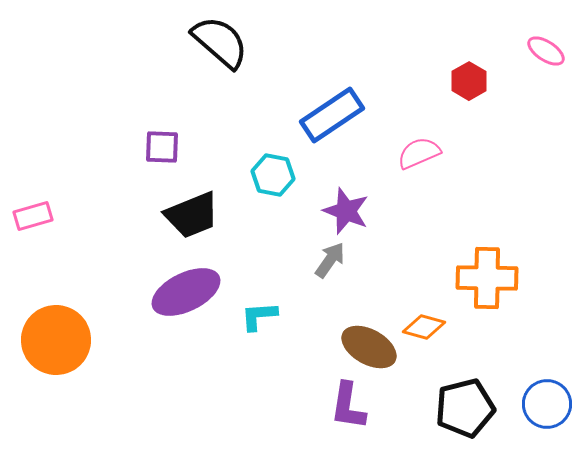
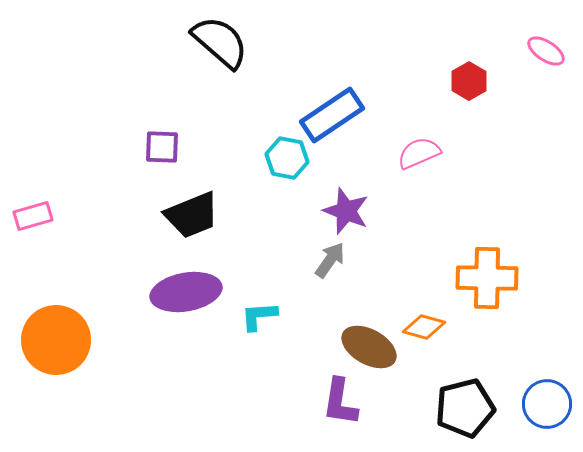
cyan hexagon: moved 14 px right, 17 px up
purple ellipse: rotated 16 degrees clockwise
purple L-shape: moved 8 px left, 4 px up
